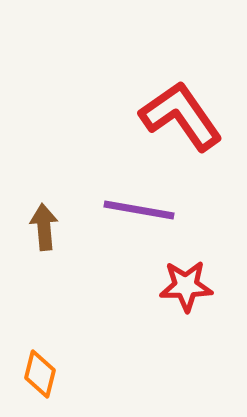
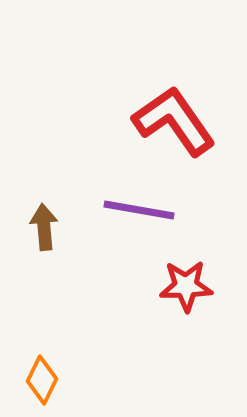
red L-shape: moved 7 px left, 5 px down
orange diamond: moved 2 px right, 6 px down; rotated 12 degrees clockwise
